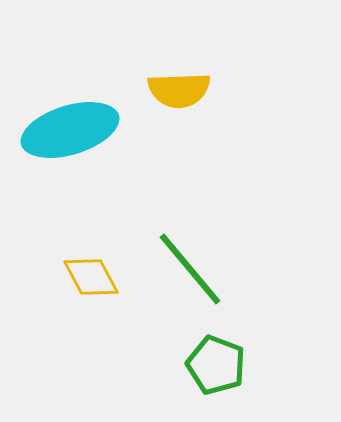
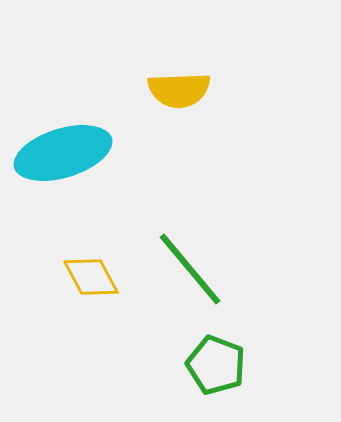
cyan ellipse: moved 7 px left, 23 px down
